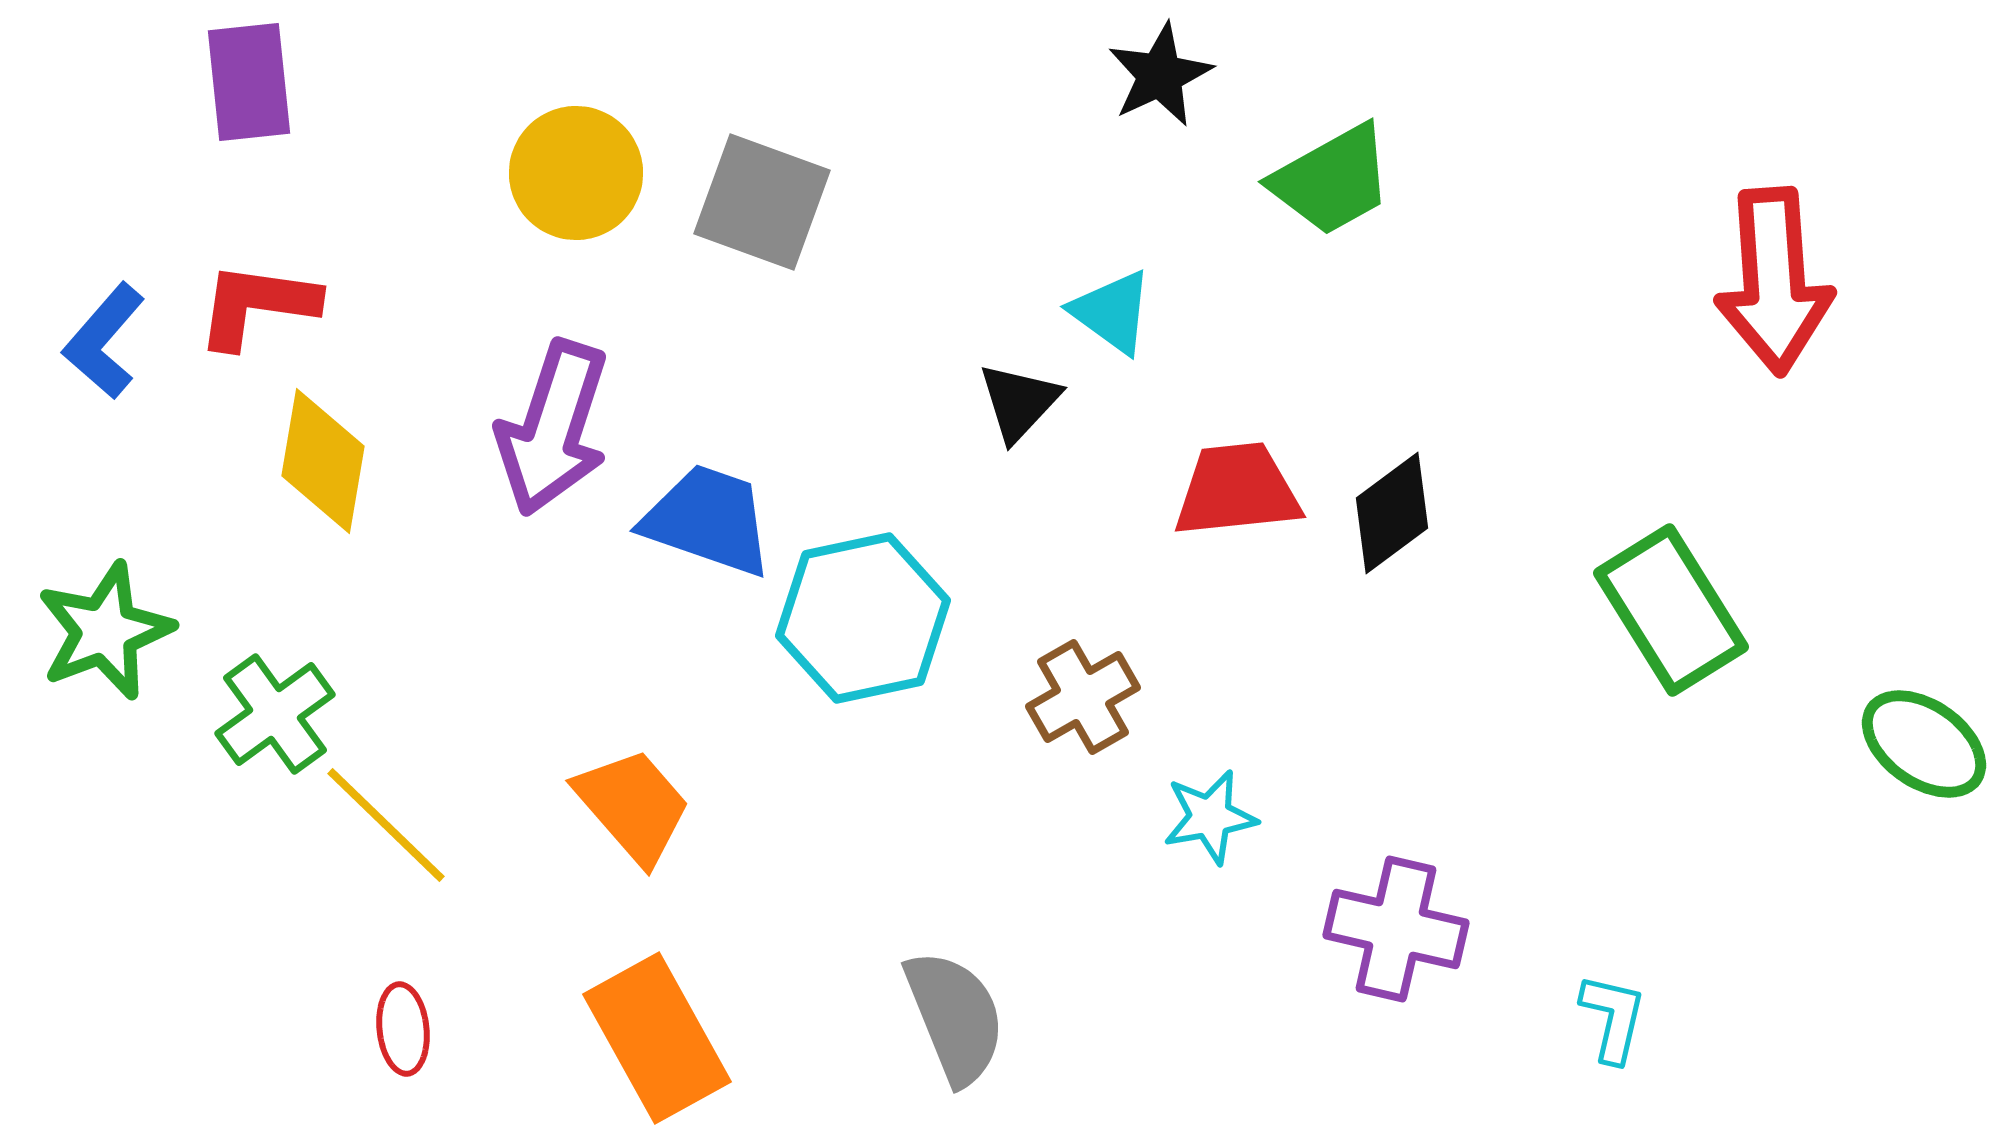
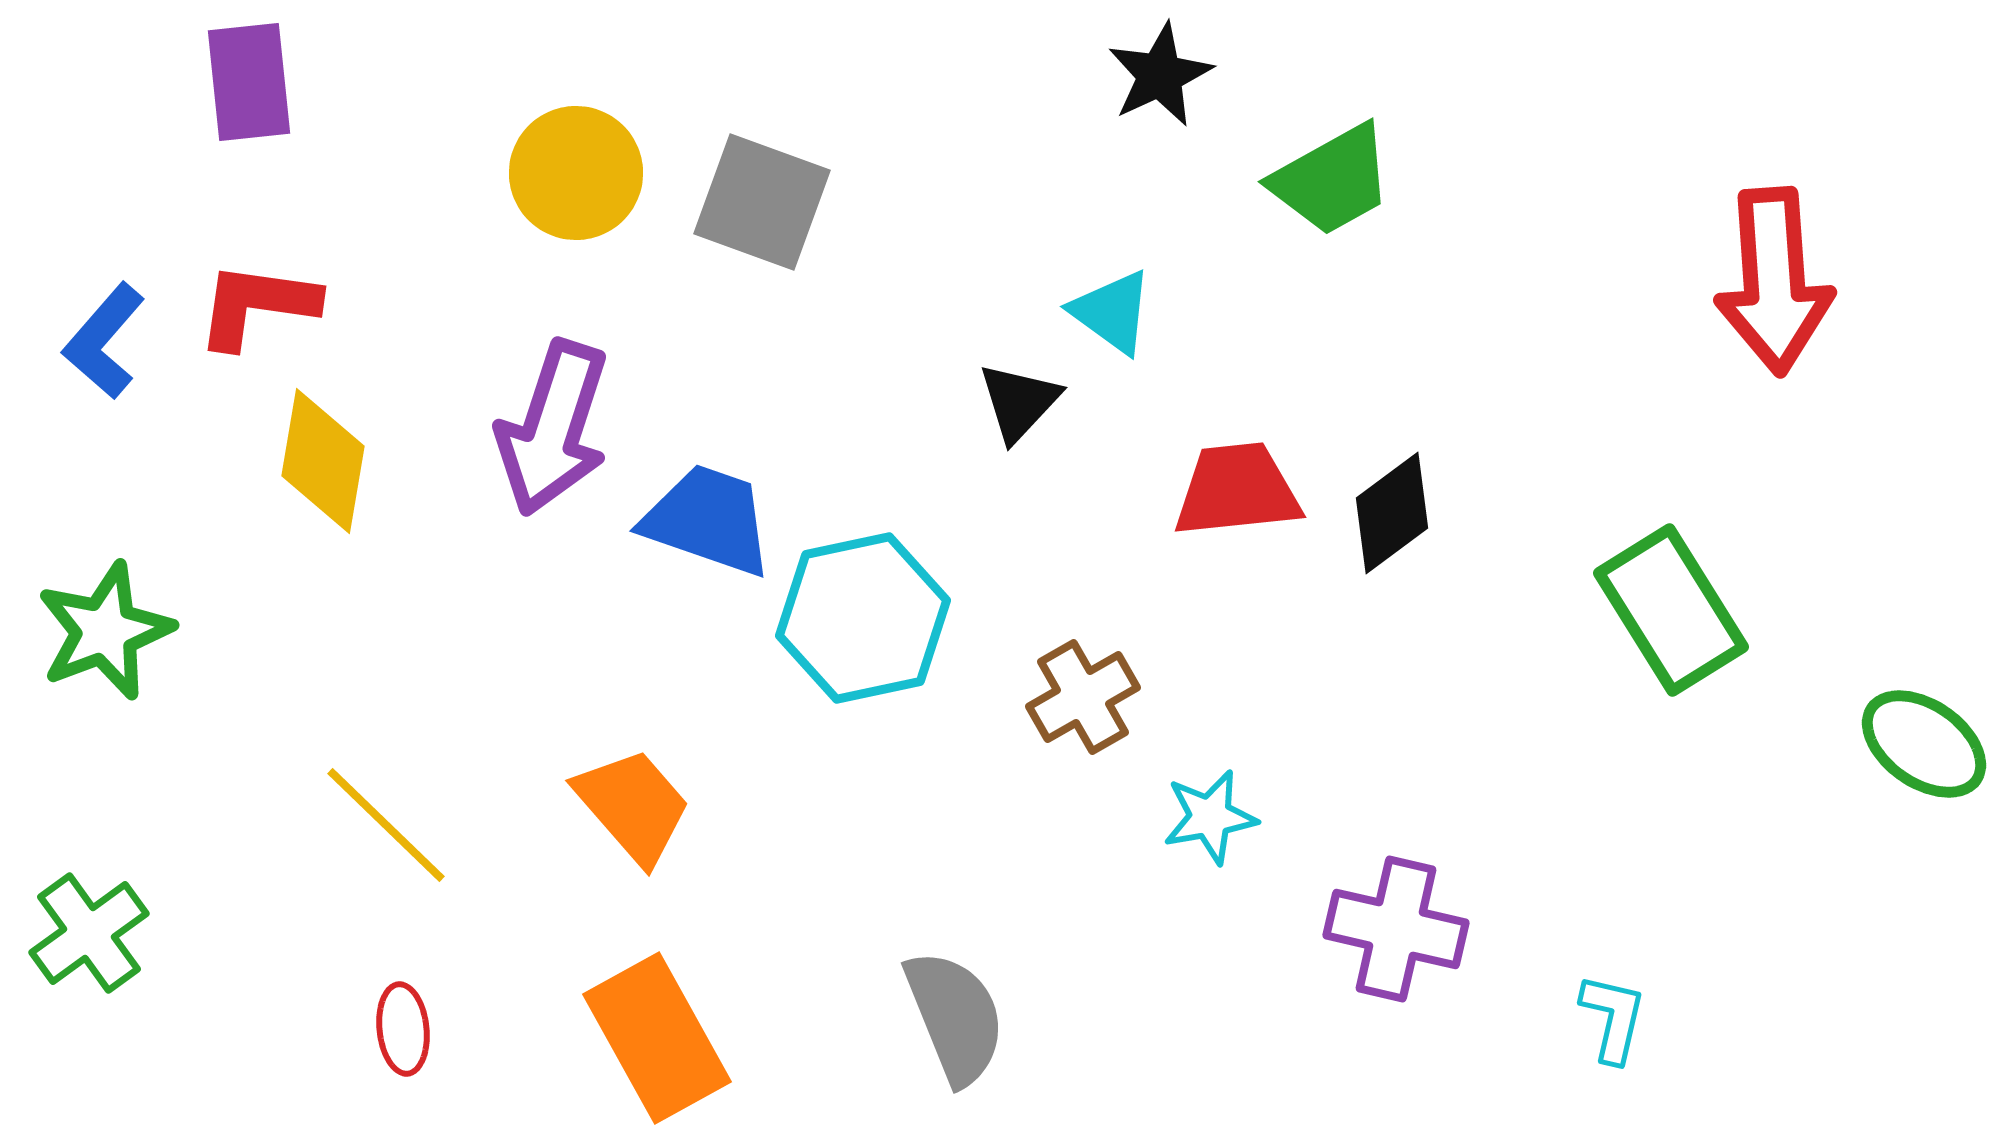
green cross: moved 186 px left, 219 px down
